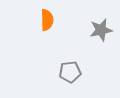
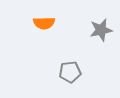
orange semicircle: moved 3 px left, 3 px down; rotated 90 degrees clockwise
